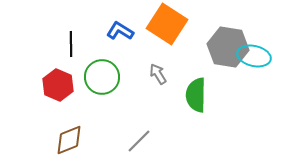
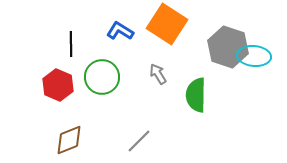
gray hexagon: rotated 9 degrees clockwise
cyan ellipse: rotated 8 degrees counterclockwise
